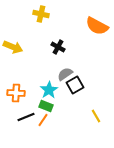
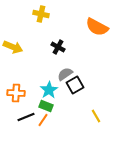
orange semicircle: moved 1 px down
